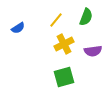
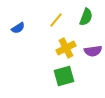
yellow cross: moved 2 px right, 4 px down
green square: moved 1 px up
